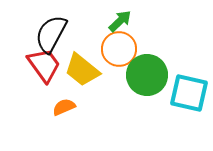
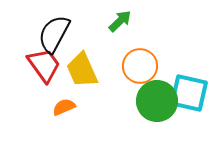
black semicircle: moved 3 px right
orange circle: moved 21 px right, 17 px down
yellow trapezoid: rotated 27 degrees clockwise
green circle: moved 10 px right, 26 px down
